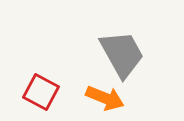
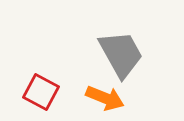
gray trapezoid: moved 1 px left
